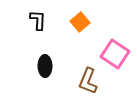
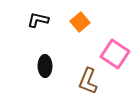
black L-shape: rotated 80 degrees counterclockwise
